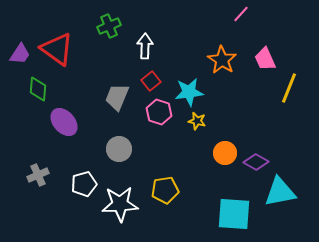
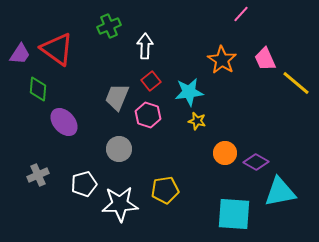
yellow line: moved 7 px right, 5 px up; rotated 72 degrees counterclockwise
pink hexagon: moved 11 px left, 3 px down
